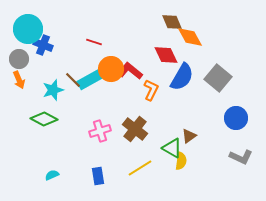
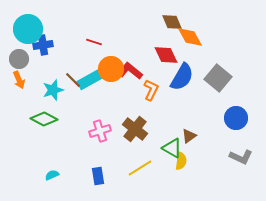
blue cross: rotated 30 degrees counterclockwise
